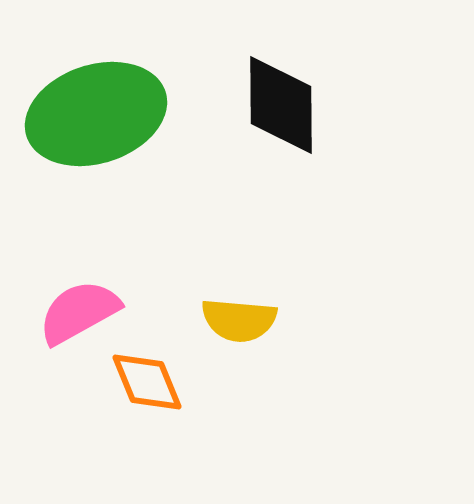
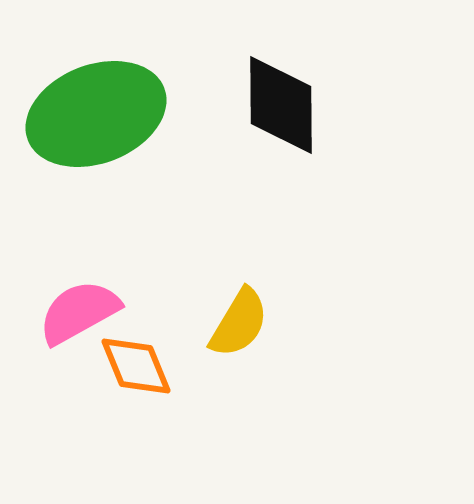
green ellipse: rotated 3 degrees counterclockwise
yellow semicircle: moved 3 px down; rotated 64 degrees counterclockwise
orange diamond: moved 11 px left, 16 px up
